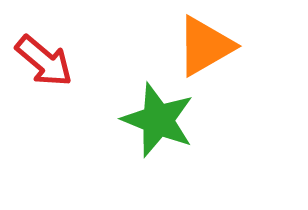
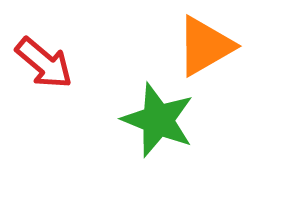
red arrow: moved 2 px down
